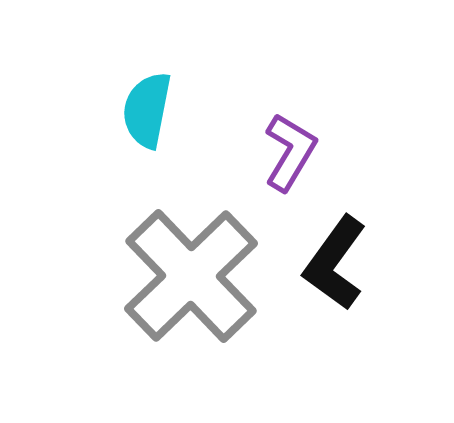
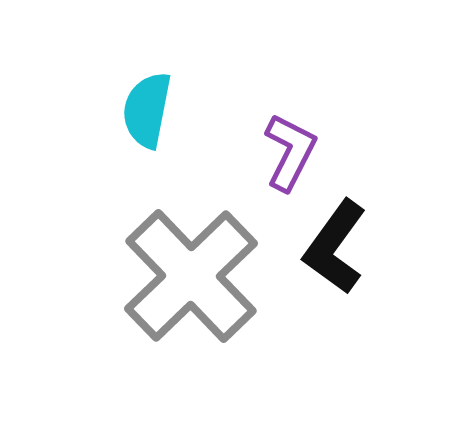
purple L-shape: rotated 4 degrees counterclockwise
black L-shape: moved 16 px up
